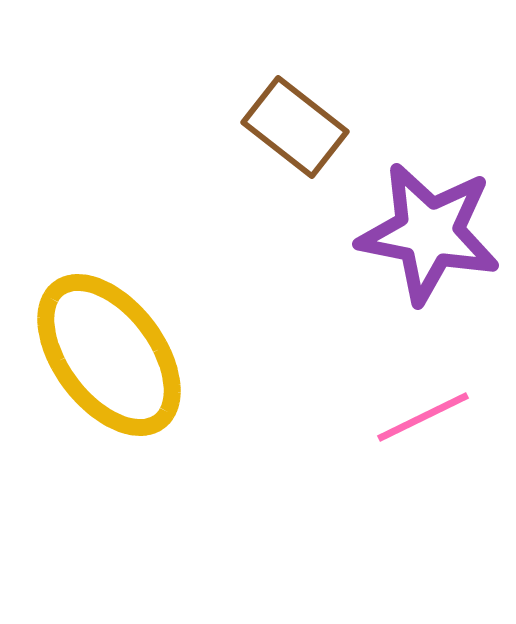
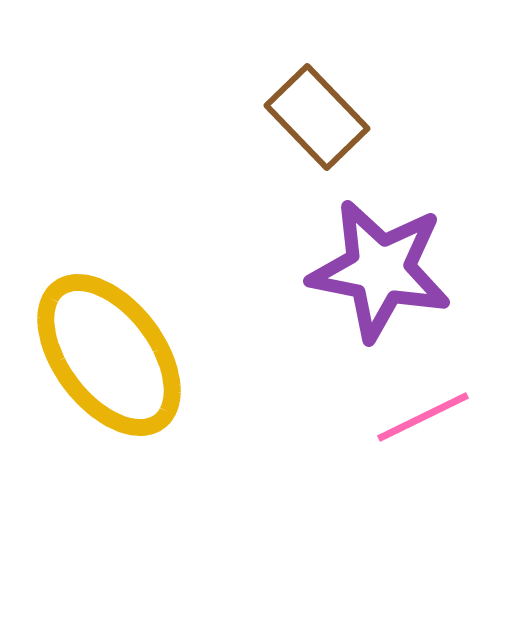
brown rectangle: moved 22 px right, 10 px up; rotated 8 degrees clockwise
purple star: moved 49 px left, 37 px down
